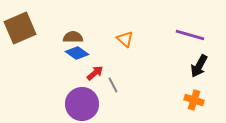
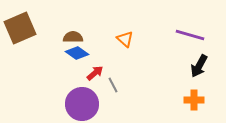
orange cross: rotated 18 degrees counterclockwise
